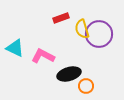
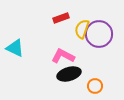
yellow semicircle: rotated 36 degrees clockwise
pink L-shape: moved 20 px right
orange circle: moved 9 px right
